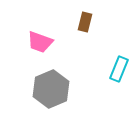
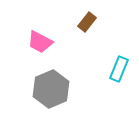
brown rectangle: moved 2 px right; rotated 24 degrees clockwise
pink trapezoid: rotated 8 degrees clockwise
